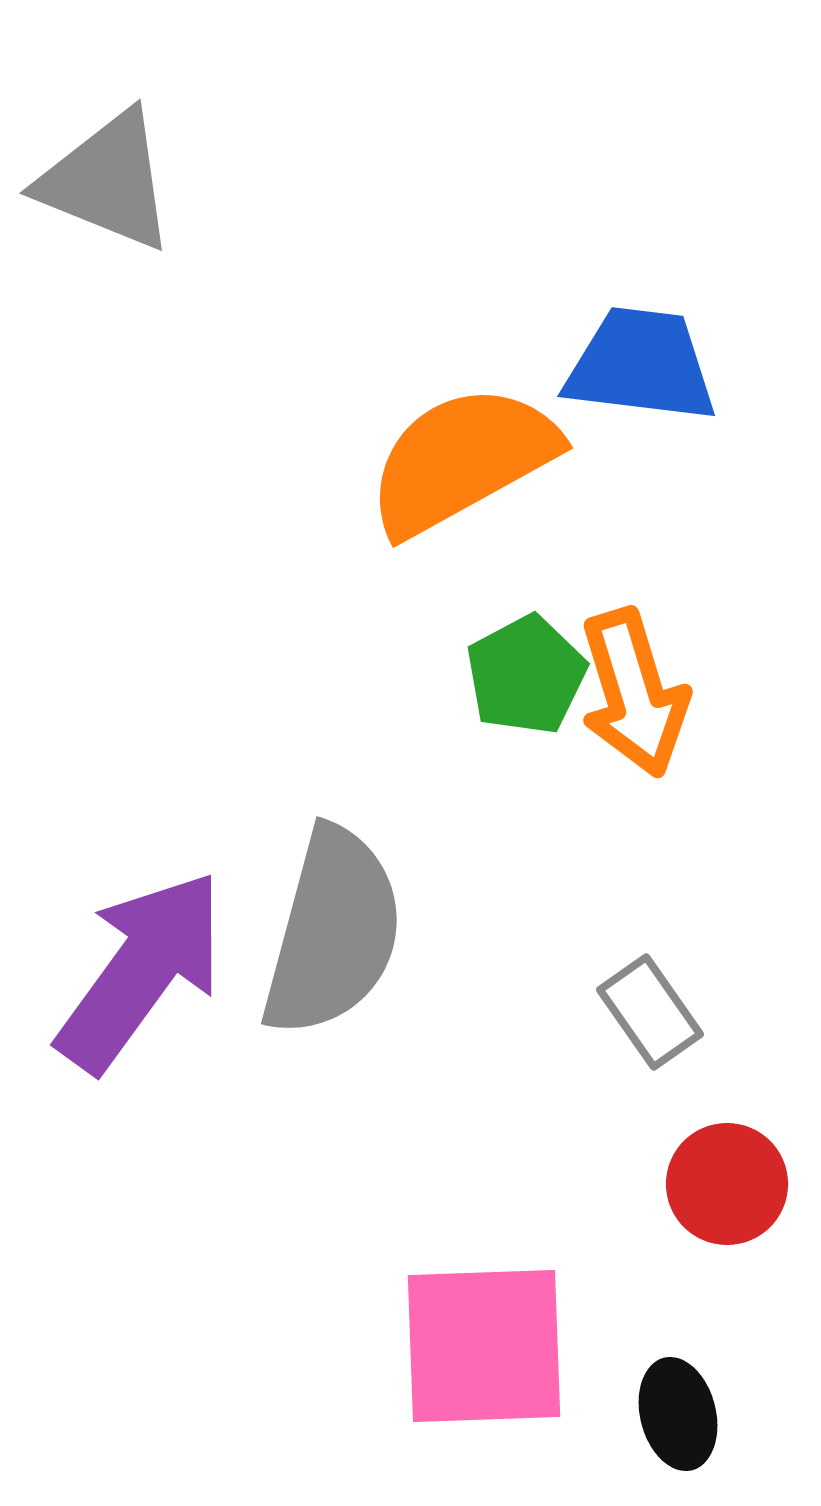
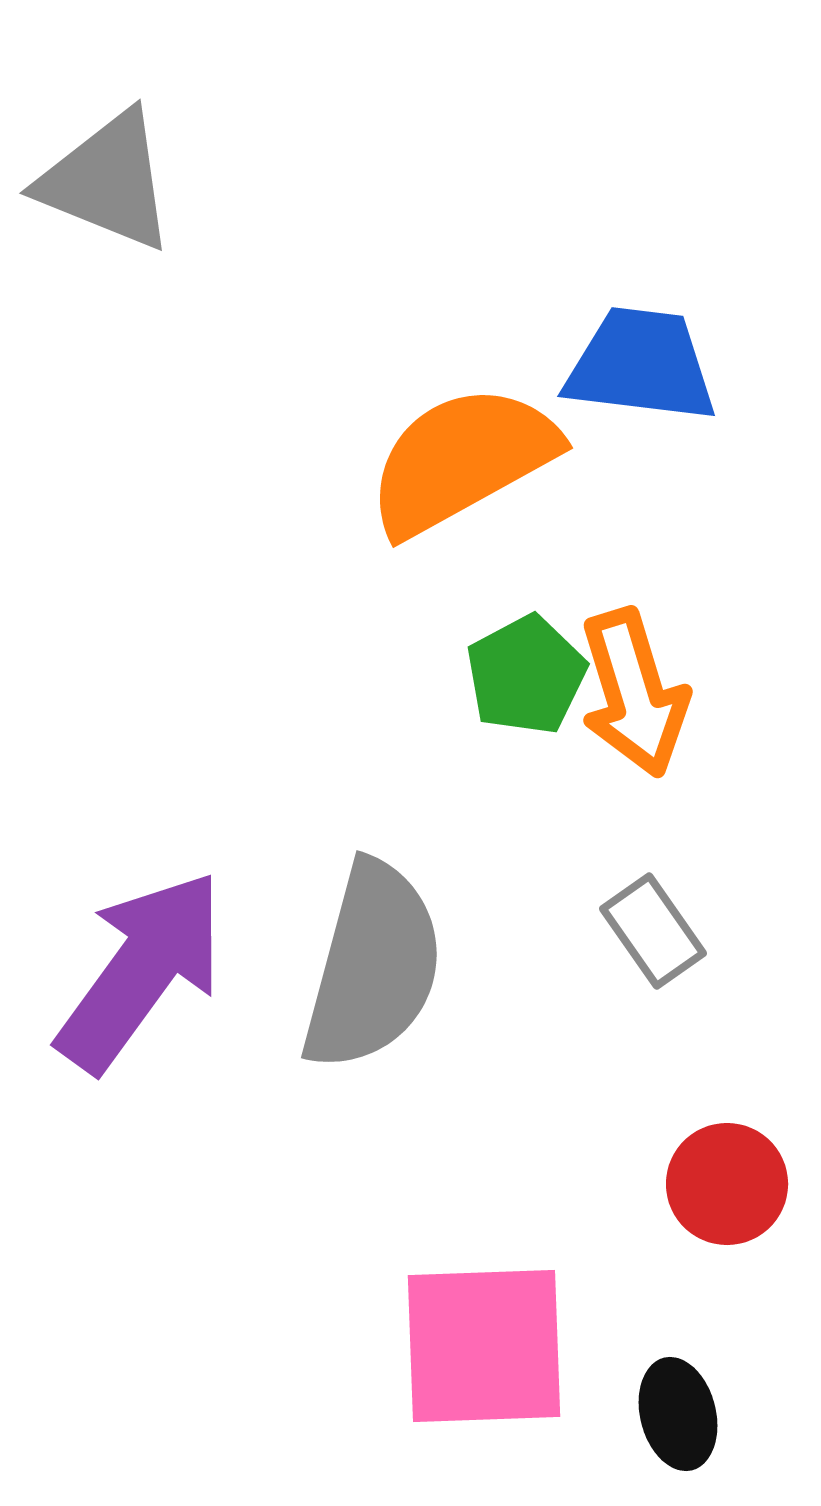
gray semicircle: moved 40 px right, 34 px down
gray rectangle: moved 3 px right, 81 px up
